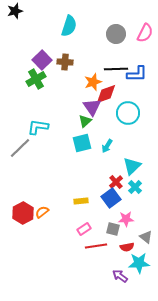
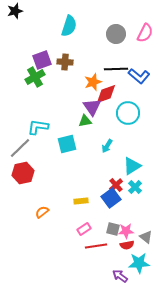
purple square: rotated 24 degrees clockwise
blue L-shape: moved 2 px right, 2 px down; rotated 40 degrees clockwise
green cross: moved 1 px left, 2 px up
green triangle: rotated 32 degrees clockwise
cyan square: moved 15 px left, 1 px down
cyan triangle: rotated 12 degrees clockwise
red cross: moved 3 px down
red hexagon: moved 40 px up; rotated 15 degrees clockwise
pink star: moved 12 px down
red semicircle: moved 2 px up
